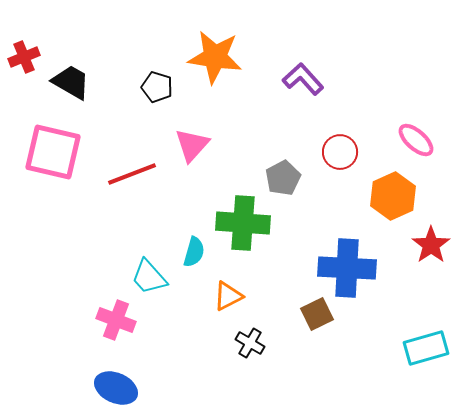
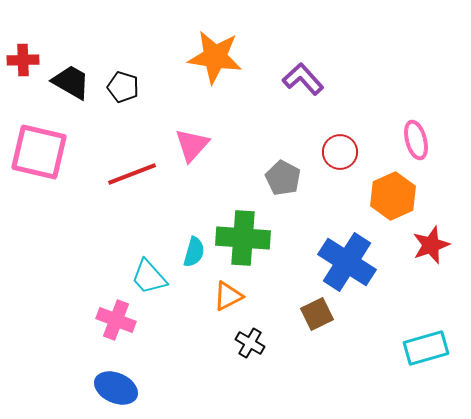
red cross: moved 1 px left, 3 px down; rotated 20 degrees clockwise
black pentagon: moved 34 px left
pink ellipse: rotated 33 degrees clockwise
pink square: moved 14 px left
gray pentagon: rotated 16 degrees counterclockwise
green cross: moved 15 px down
red star: rotated 15 degrees clockwise
blue cross: moved 6 px up; rotated 30 degrees clockwise
